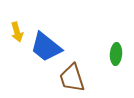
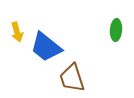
green ellipse: moved 24 px up
